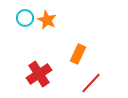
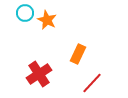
cyan circle: moved 5 px up
red line: moved 1 px right
